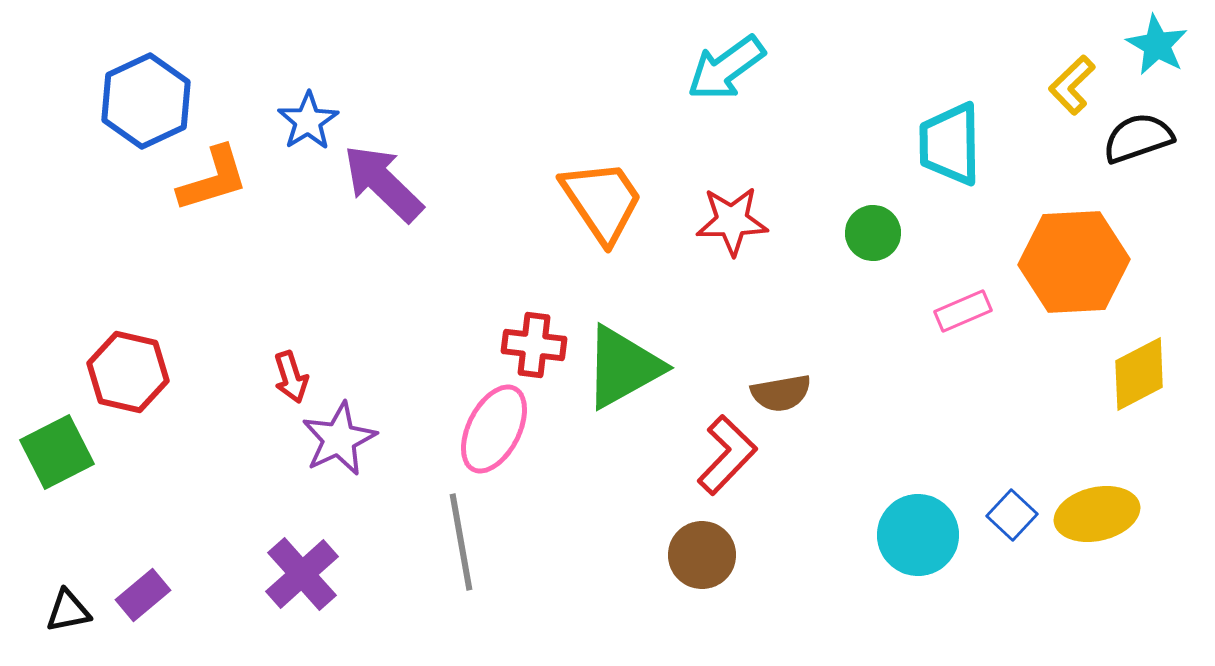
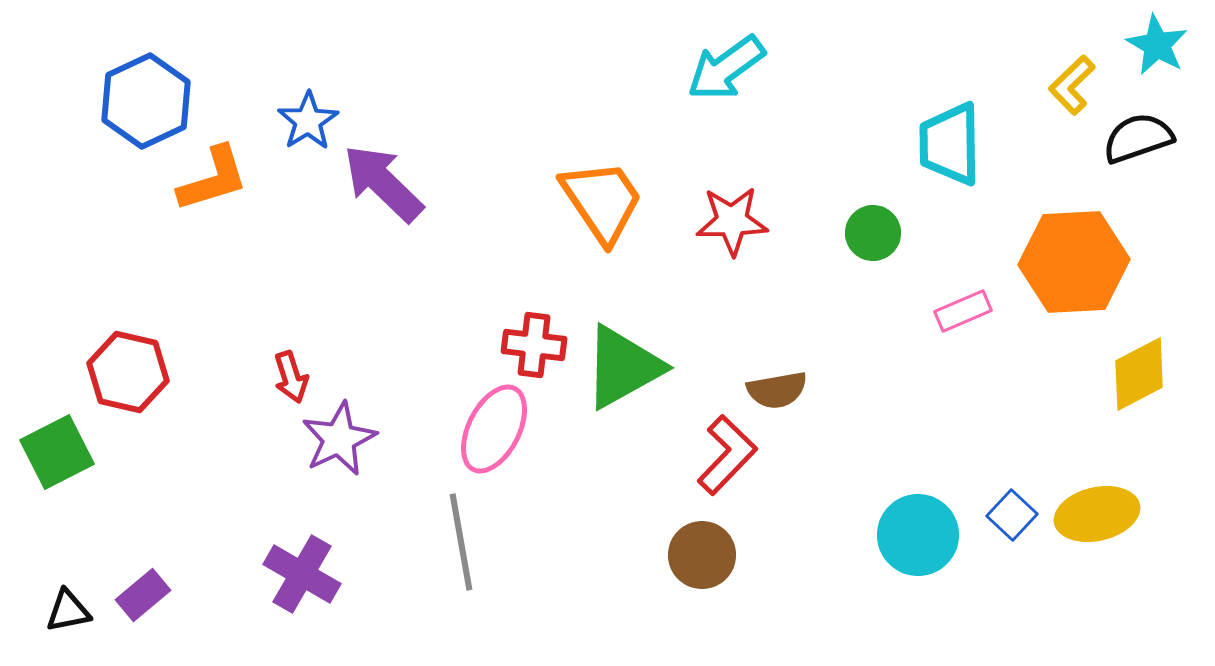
brown semicircle: moved 4 px left, 3 px up
purple cross: rotated 18 degrees counterclockwise
